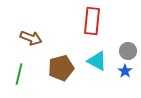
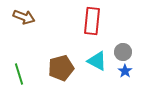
brown arrow: moved 7 px left, 21 px up
gray circle: moved 5 px left, 1 px down
green line: rotated 30 degrees counterclockwise
